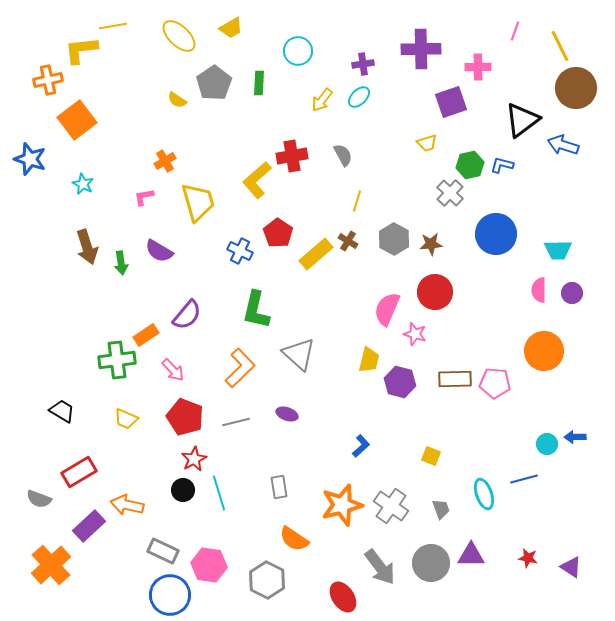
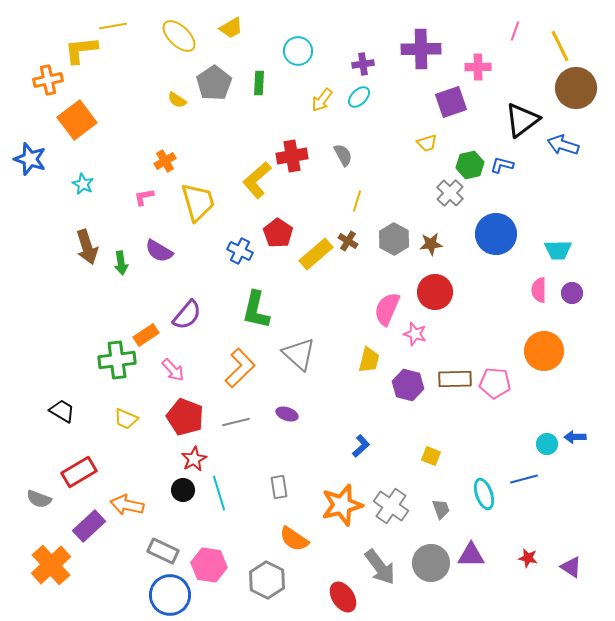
purple hexagon at (400, 382): moved 8 px right, 3 px down
